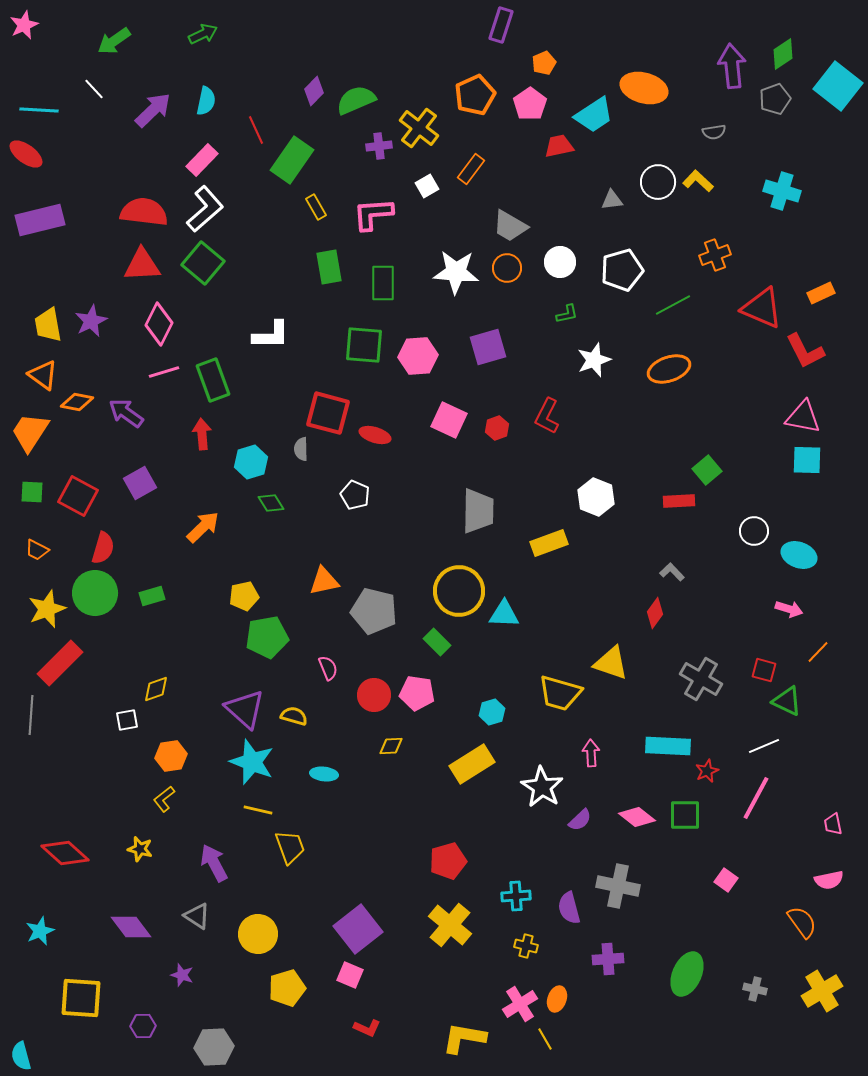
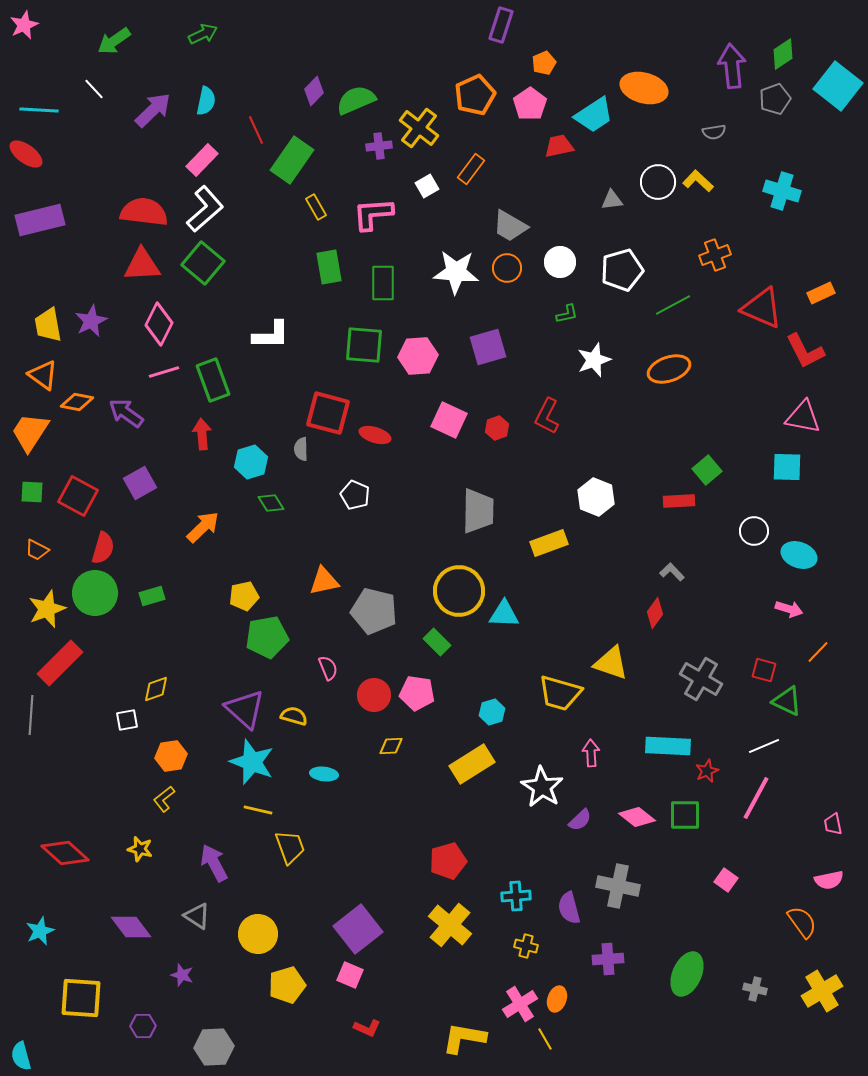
cyan square at (807, 460): moved 20 px left, 7 px down
yellow pentagon at (287, 988): moved 3 px up
